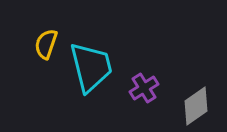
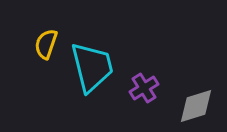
cyan trapezoid: moved 1 px right
gray diamond: rotated 18 degrees clockwise
